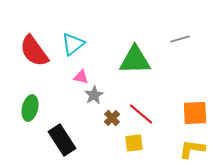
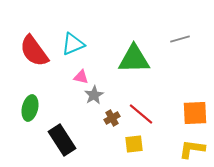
cyan triangle: rotated 15 degrees clockwise
green triangle: moved 1 px left, 1 px up
brown cross: rotated 14 degrees clockwise
yellow square: moved 1 px down
